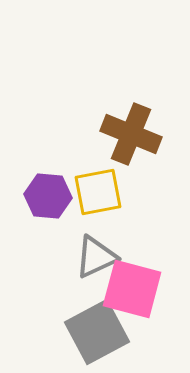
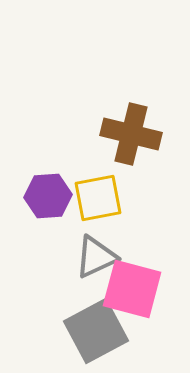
brown cross: rotated 8 degrees counterclockwise
yellow square: moved 6 px down
purple hexagon: rotated 9 degrees counterclockwise
gray square: moved 1 px left, 1 px up
